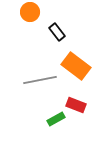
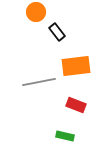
orange circle: moved 6 px right
orange rectangle: rotated 44 degrees counterclockwise
gray line: moved 1 px left, 2 px down
green rectangle: moved 9 px right, 17 px down; rotated 42 degrees clockwise
